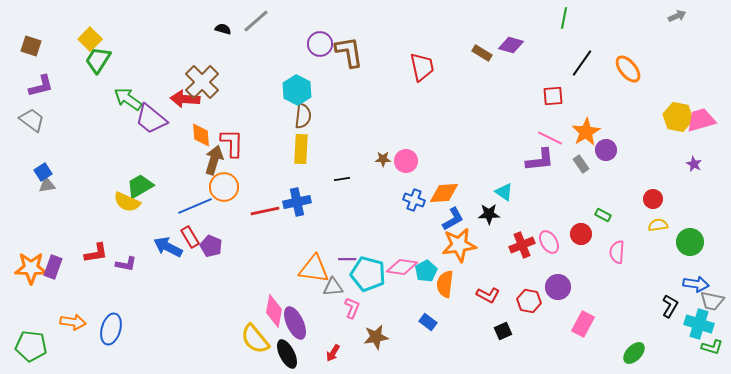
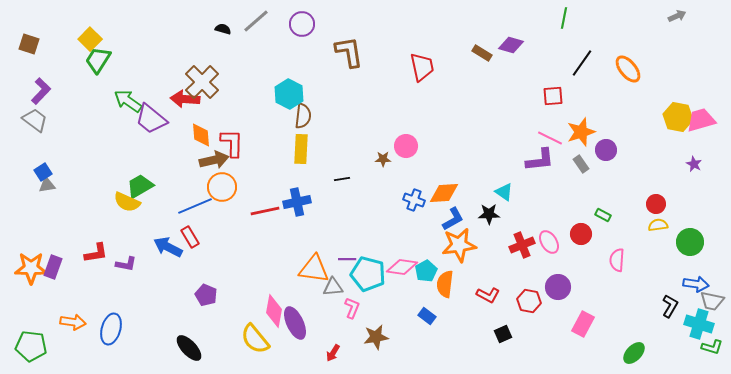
purple circle at (320, 44): moved 18 px left, 20 px up
brown square at (31, 46): moved 2 px left, 2 px up
purple L-shape at (41, 86): moved 5 px down; rotated 32 degrees counterclockwise
cyan hexagon at (297, 90): moved 8 px left, 4 px down
green arrow at (128, 99): moved 2 px down
gray trapezoid at (32, 120): moved 3 px right
orange star at (586, 132): moved 5 px left; rotated 12 degrees clockwise
brown arrow at (214, 160): rotated 60 degrees clockwise
pink circle at (406, 161): moved 15 px up
orange circle at (224, 187): moved 2 px left
red circle at (653, 199): moved 3 px right, 5 px down
purple pentagon at (211, 246): moved 5 px left, 49 px down
pink semicircle at (617, 252): moved 8 px down
blue rectangle at (428, 322): moved 1 px left, 6 px up
black square at (503, 331): moved 3 px down
black ellipse at (287, 354): moved 98 px left, 6 px up; rotated 16 degrees counterclockwise
